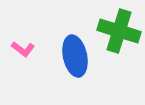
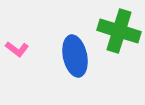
pink L-shape: moved 6 px left
